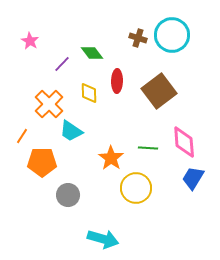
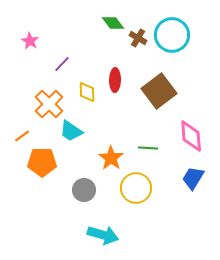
brown cross: rotated 12 degrees clockwise
green diamond: moved 21 px right, 30 px up
red ellipse: moved 2 px left, 1 px up
yellow diamond: moved 2 px left, 1 px up
orange line: rotated 21 degrees clockwise
pink diamond: moved 7 px right, 6 px up
gray circle: moved 16 px right, 5 px up
cyan arrow: moved 4 px up
